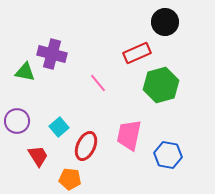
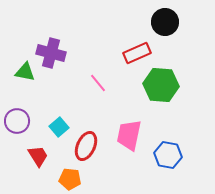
purple cross: moved 1 px left, 1 px up
green hexagon: rotated 20 degrees clockwise
